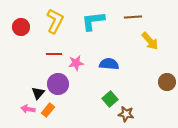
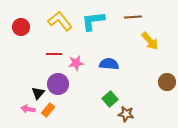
yellow L-shape: moved 5 px right; rotated 65 degrees counterclockwise
